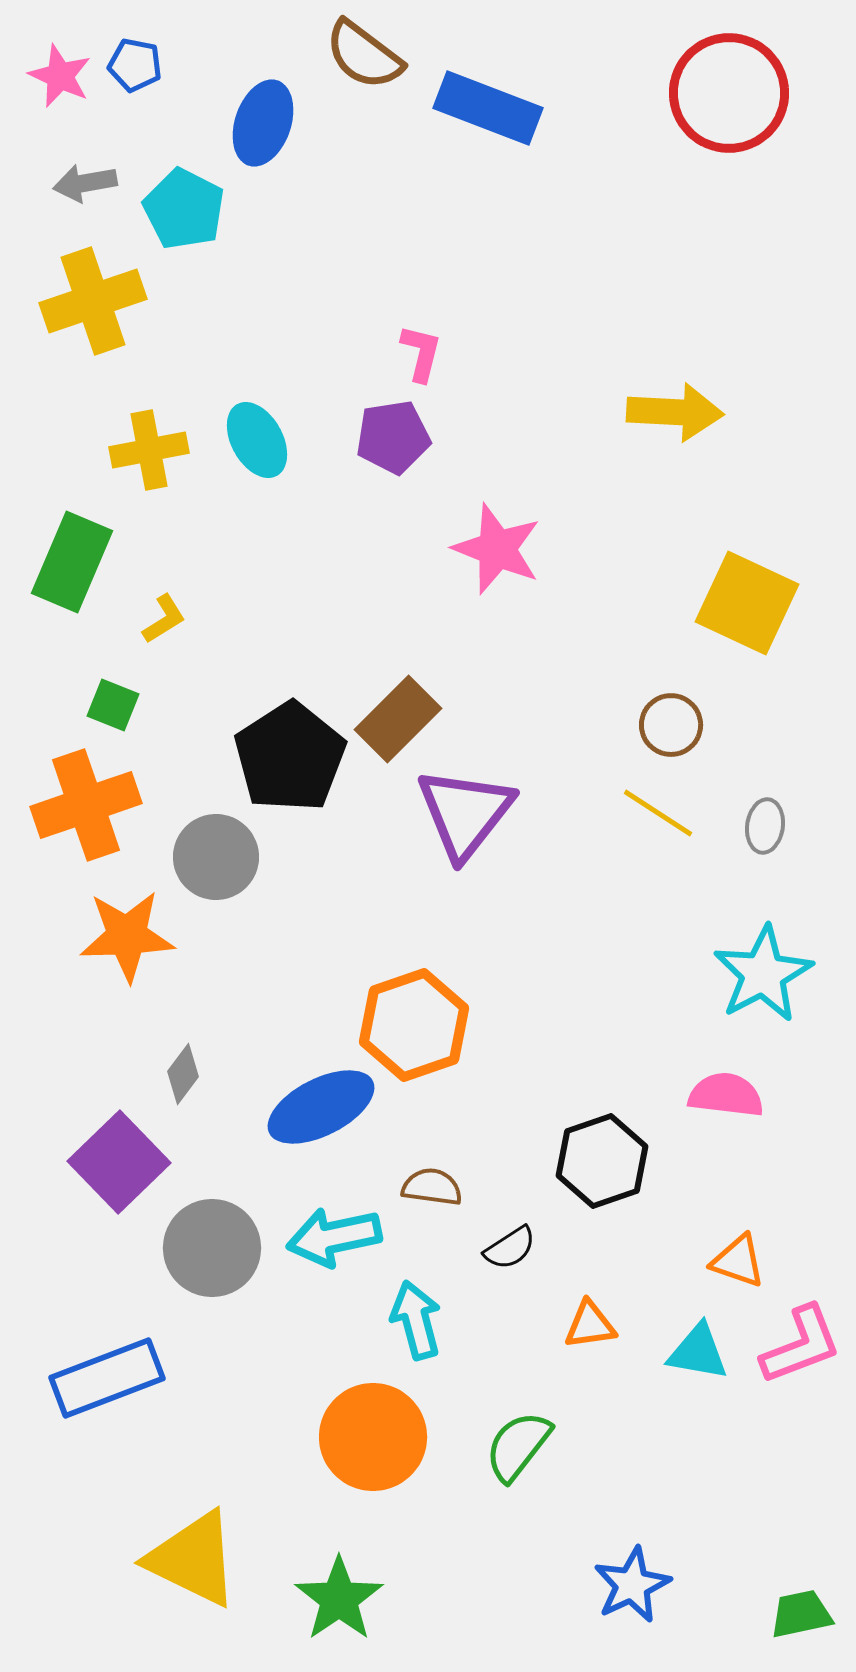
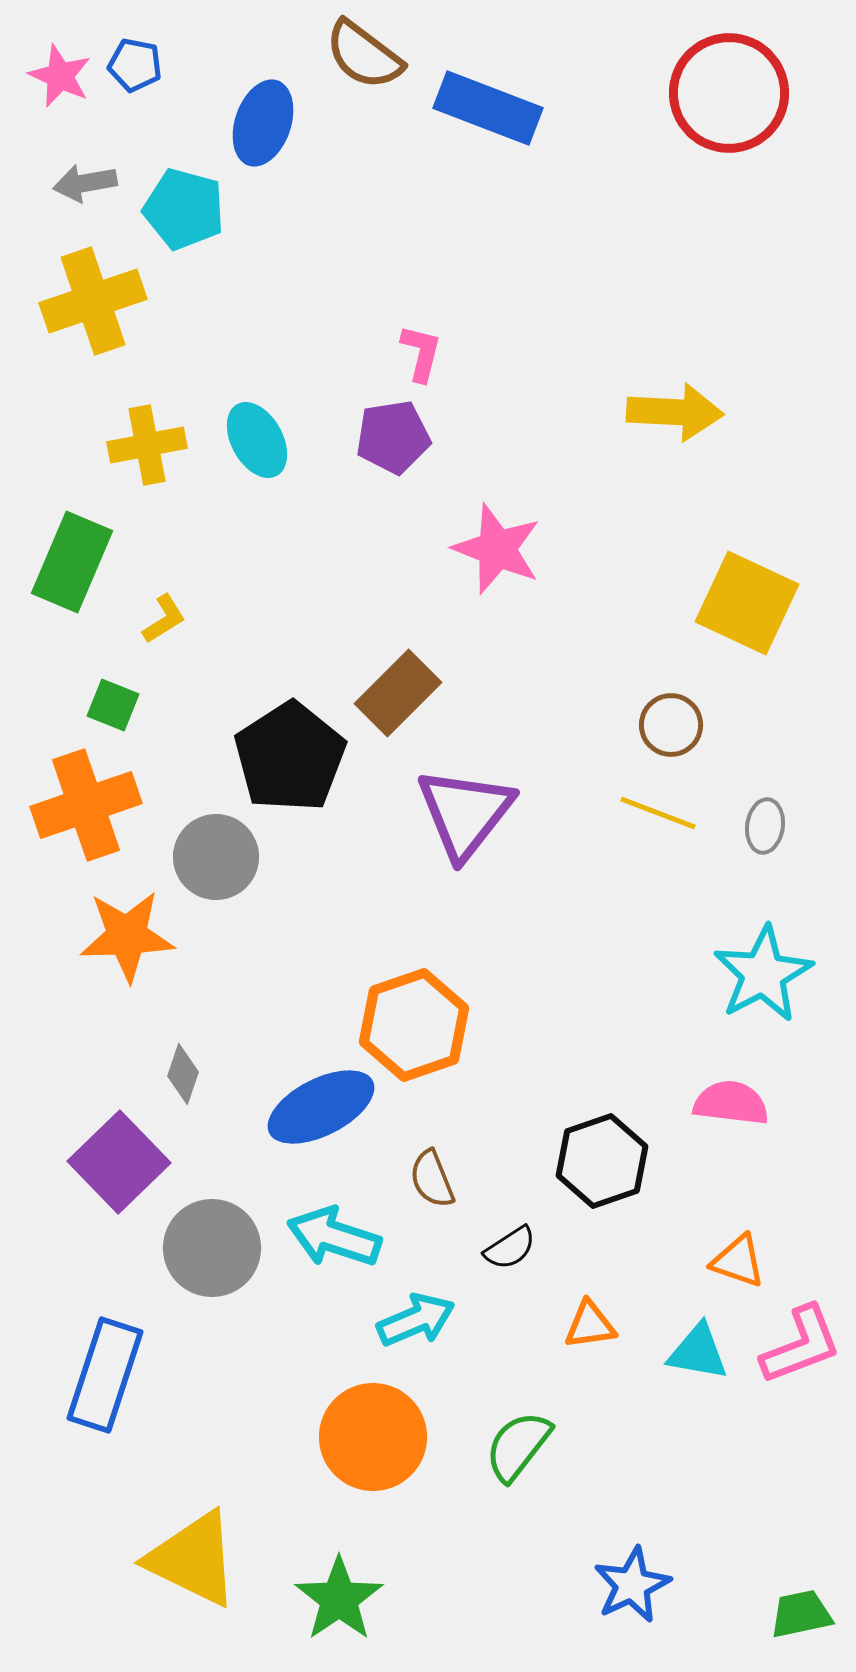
cyan pentagon at (184, 209): rotated 12 degrees counterclockwise
yellow cross at (149, 450): moved 2 px left, 5 px up
brown rectangle at (398, 719): moved 26 px up
yellow line at (658, 813): rotated 12 degrees counterclockwise
gray diamond at (183, 1074): rotated 18 degrees counterclockwise
pink semicircle at (726, 1095): moved 5 px right, 8 px down
brown semicircle at (432, 1187): moved 8 px up; rotated 120 degrees counterclockwise
cyan arrow at (334, 1237): rotated 30 degrees clockwise
cyan arrow at (416, 1320): rotated 82 degrees clockwise
blue rectangle at (107, 1378): moved 2 px left, 3 px up; rotated 51 degrees counterclockwise
